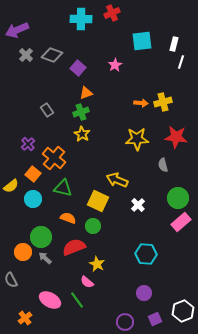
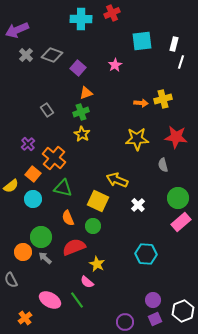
yellow cross at (163, 102): moved 3 px up
orange semicircle at (68, 218): rotated 133 degrees counterclockwise
purple circle at (144, 293): moved 9 px right, 7 px down
